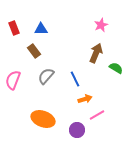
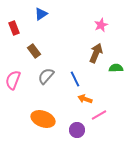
blue triangle: moved 15 px up; rotated 32 degrees counterclockwise
green semicircle: rotated 32 degrees counterclockwise
orange arrow: rotated 144 degrees counterclockwise
pink line: moved 2 px right
